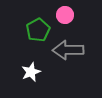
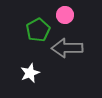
gray arrow: moved 1 px left, 2 px up
white star: moved 1 px left, 1 px down
